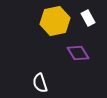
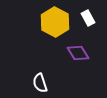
yellow hexagon: moved 1 px down; rotated 20 degrees counterclockwise
